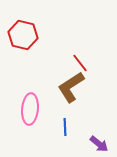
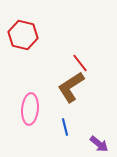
blue line: rotated 12 degrees counterclockwise
